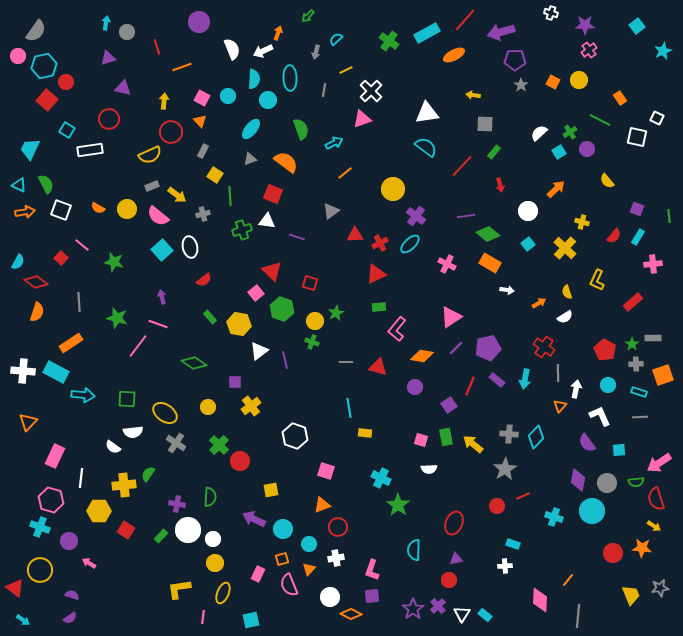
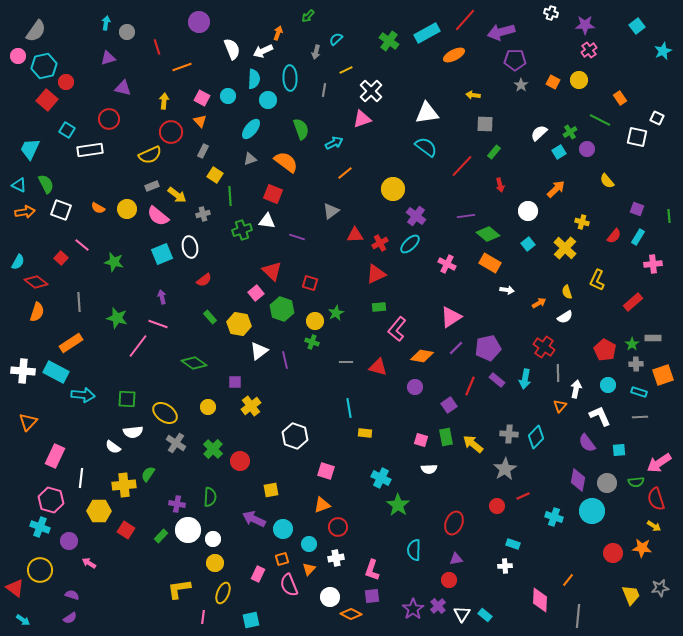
cyan square at (162, 250): moved 4 px down; rotated 20 degrees clockwise
green cross at (219, 445): moved 6 px left, 4 px down
